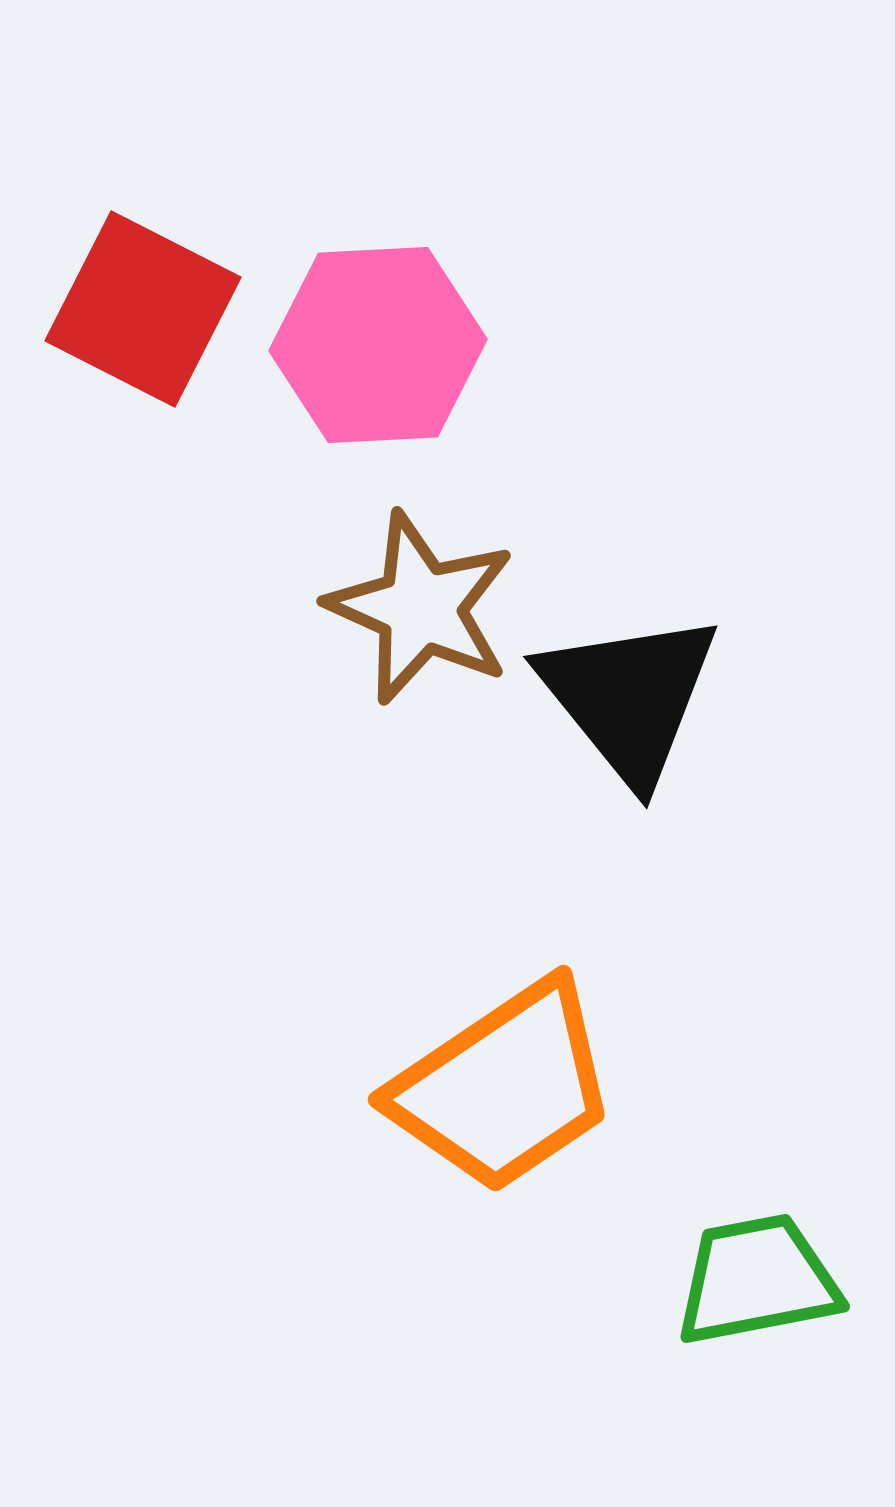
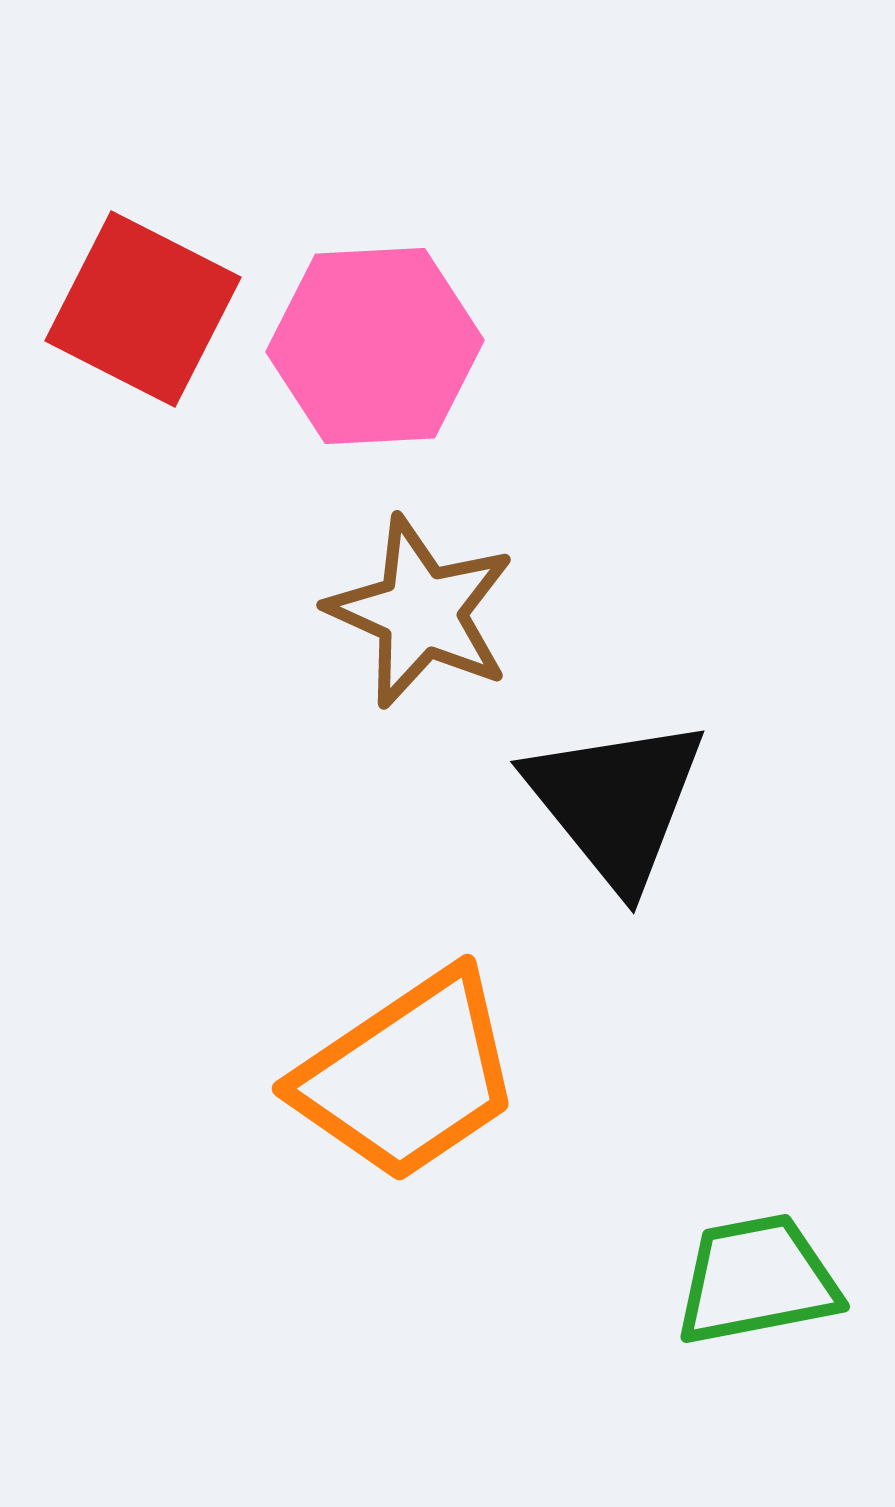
pink hexagon: moved 3 px left, 1 px down
brown star: moved 4 px down
black triangle: moved 13 px left, 105 px down
orange trapezoid: moved 96 px left, 11 px up
